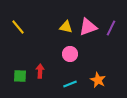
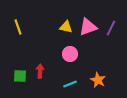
yellow line: rotated 21 degrees clockwise
